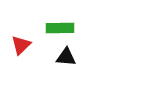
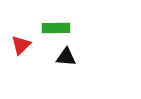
green rectangle: moved 4 px left
